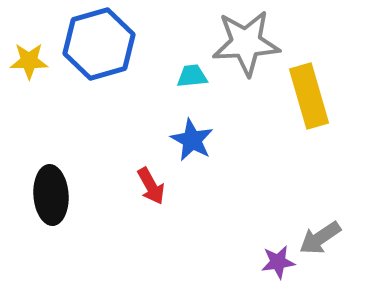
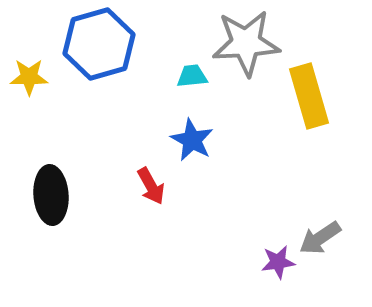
yellow star: moved 16 px down
